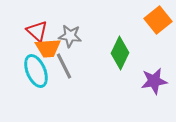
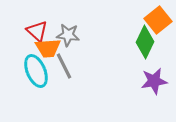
gray star: moved 2 px left, 1 px up
green diamond: moved 25 px right, 11 px up
